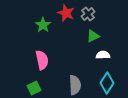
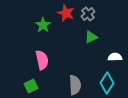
green triangle: moved 2 px left, 1 px down
white semicircle: moved 12 px right, 2 px down
green square: moved 3 px left, 2 px up
